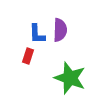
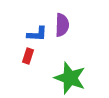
purple semicircle: moved 2 px right, 5 px up
blue L-shape: rotated 85 degrees counterclockwise
